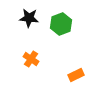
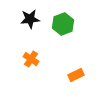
black star: moved 1 px right, 1 px down; rotated 12 degrees counterclockwise
green hexagon: moved 2 px right
